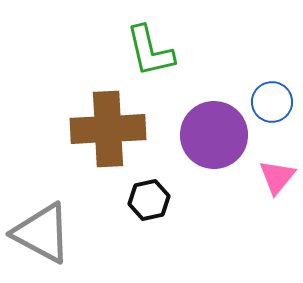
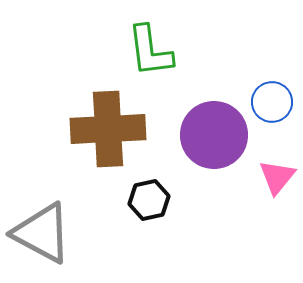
green L-shape: rotated 6 degrees clockwise
